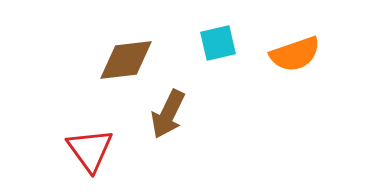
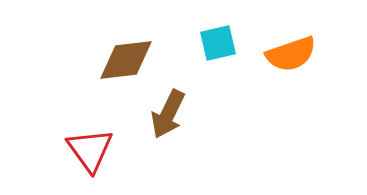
orange semicircle: moved 4 px left
